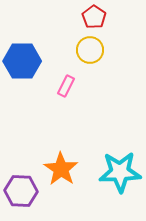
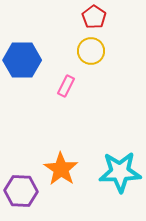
yellow circle: moved 1 px right, 1 px down
blue hexagon: moved 1 px up
